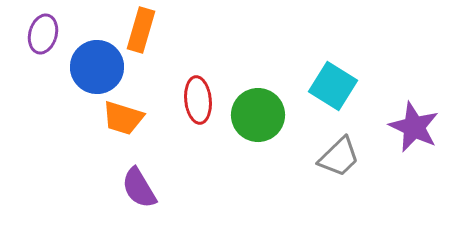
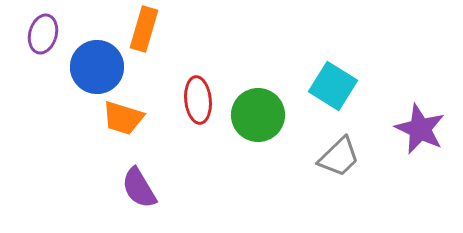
orange rectangle: moved 3 px right, 1 px up
purple star: moved 6 px right, 2 px down
